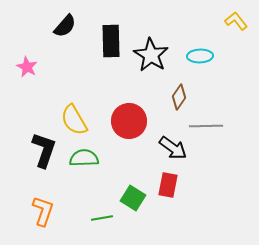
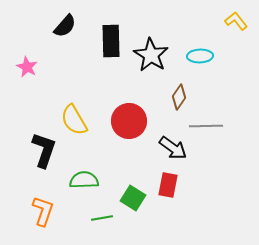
green semicircle: moved 22 px down
